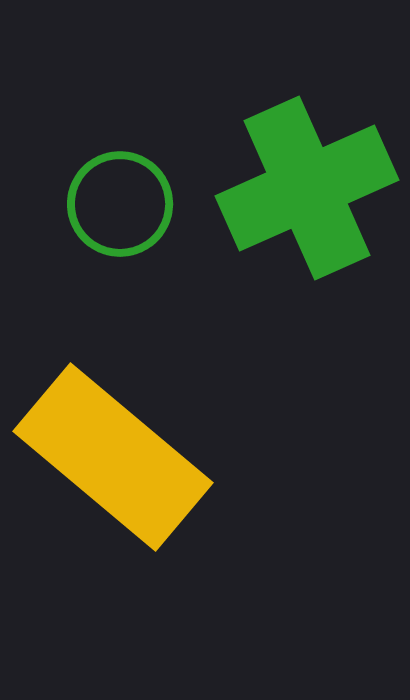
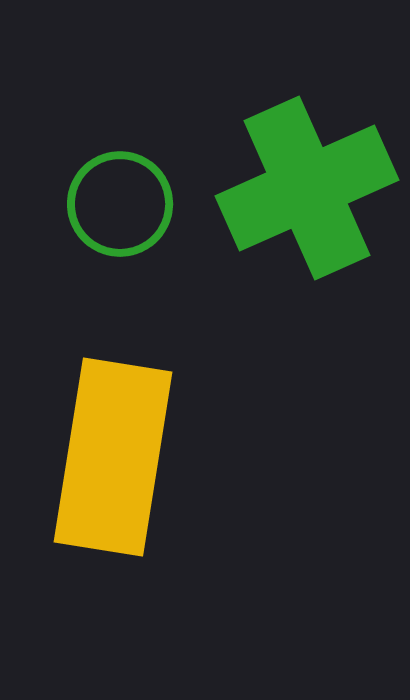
yellow rectangle: rotated 59 degrees clockwise
